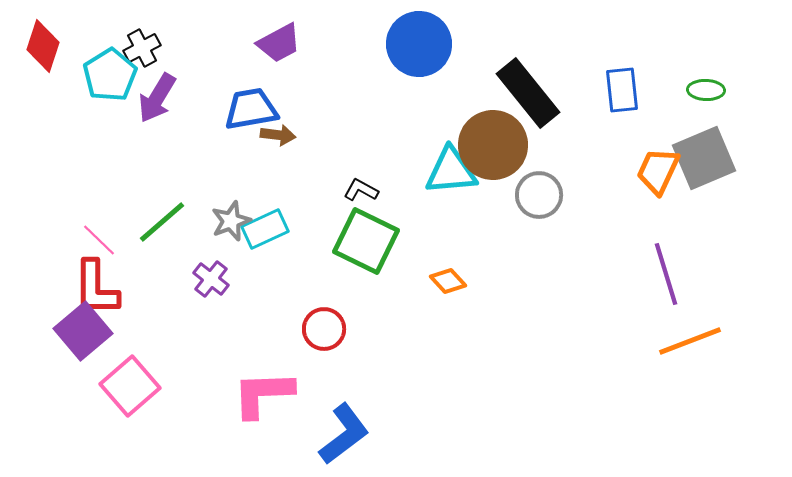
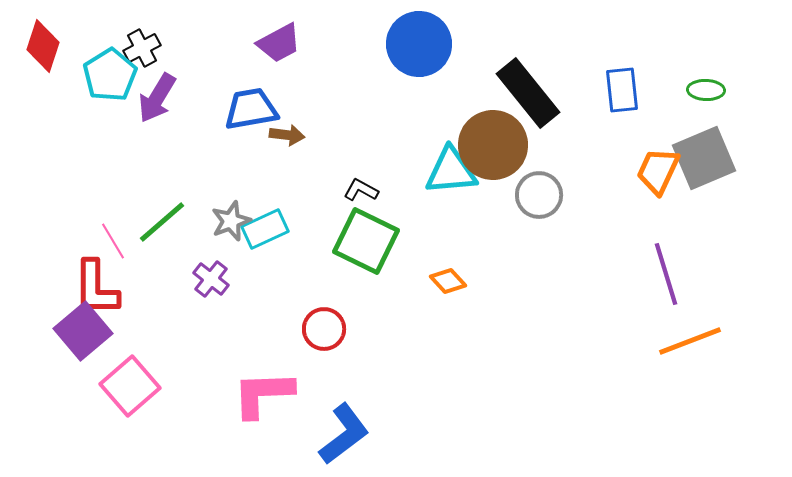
brown arrow: moved 9 px right
pink line: moved 14 px right, 1 px down; rotated 15 degrees clockwise
